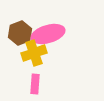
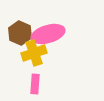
brown hexagon: rotated 15 degrees counterclockwise
